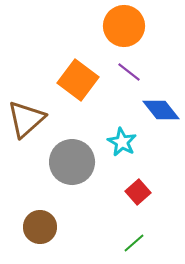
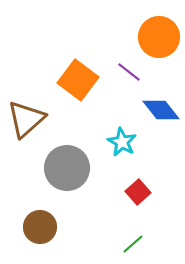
orange circle: moved 35 px right, 11 px down
gray circle: moved 5 px left, 6 px down
green line: moved 1 px left, 1 px down
